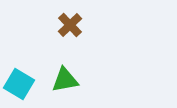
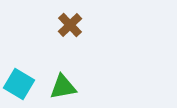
green triangle: moved 2 px left, 7 px down
